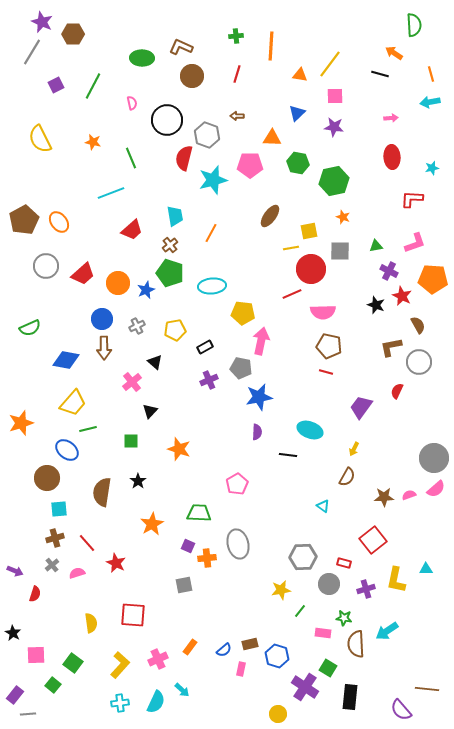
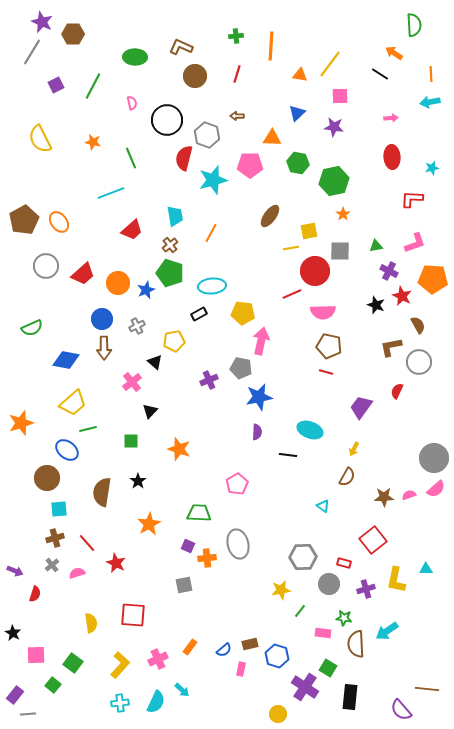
green ellipse at (142, 58): moved 7 px left, 1 px up
black line at (380, 74): rotated 18 degrees clockwise
orange line at (431, 74): rotated 14 degrees clockwise
brown circle at (192, 76): moved 3 px right
pink square at (335, 96): moved 5 px right
orange star at (343, 217): moved 3 px up; rotated 16 degrees clockwise
red circle at (311, 269): moved 4 px right, 2 px down
green semicircle at (30, 328): moved 2 px right
yellow pentagon at (175, 330): moved 1 px left, 11 px down
black rectangle at (205, 347): moved 6 px left, 33 px up
yellow trapezoid at (73, 403): rotated 8 degrees clockwise
orange star at (152, 524): moved 3 px left
